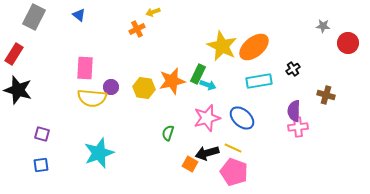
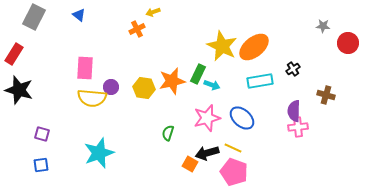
cyan rectangle: moved 1 px right
cyan arrow: moved 4 px right
black star: moved 1 px right
